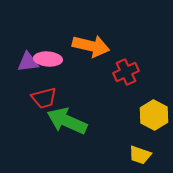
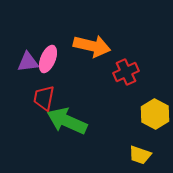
orange arrow: moved 1 px right
pink ellipse: rotated 72 degrees counterclockwise
red trapezoid: rotated 116 degrees clockwise
yellow hexagon: moved 1 px right, 1 px up
